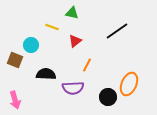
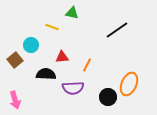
black line: moved 1 px up
red triangle: moved 13 px left, 16 px down; rotated 32 degrees clockwise
brown square: rotated 28 degrees clockwise
